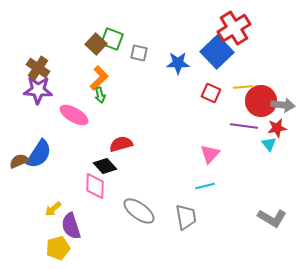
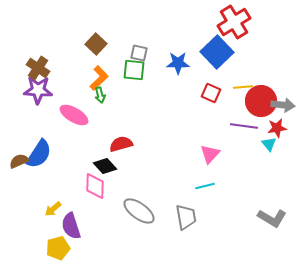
red cross: moved 6 px up
green square: moved 22 px right, 31 px down; rotated 15 degrees counterclockwise
